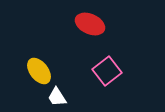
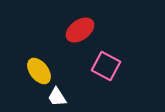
red ellipse: moved 10 px left, 6 px down; rotated 60 degrees counterclockwise
pink square: moved 1 px left, 5 px up; rotated 24 degrees counterclockwise
